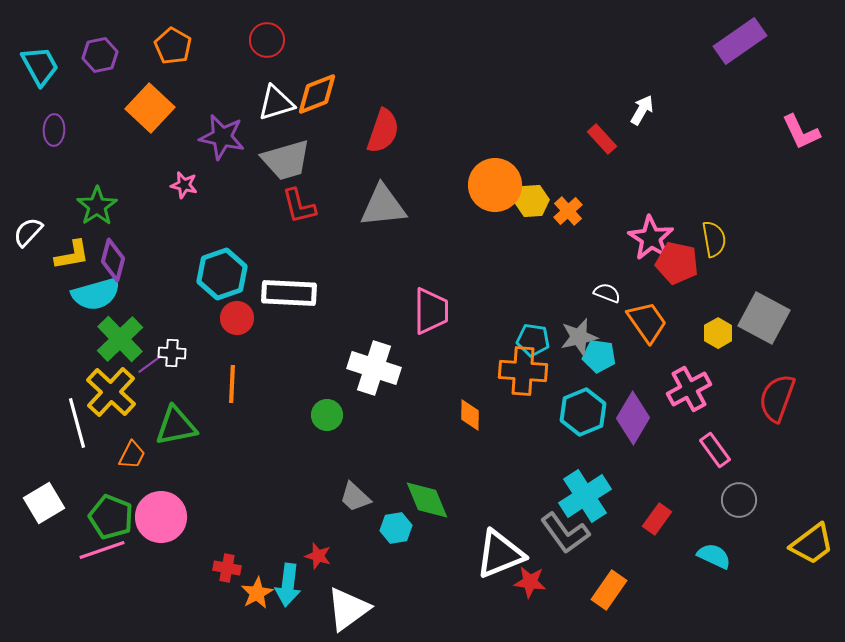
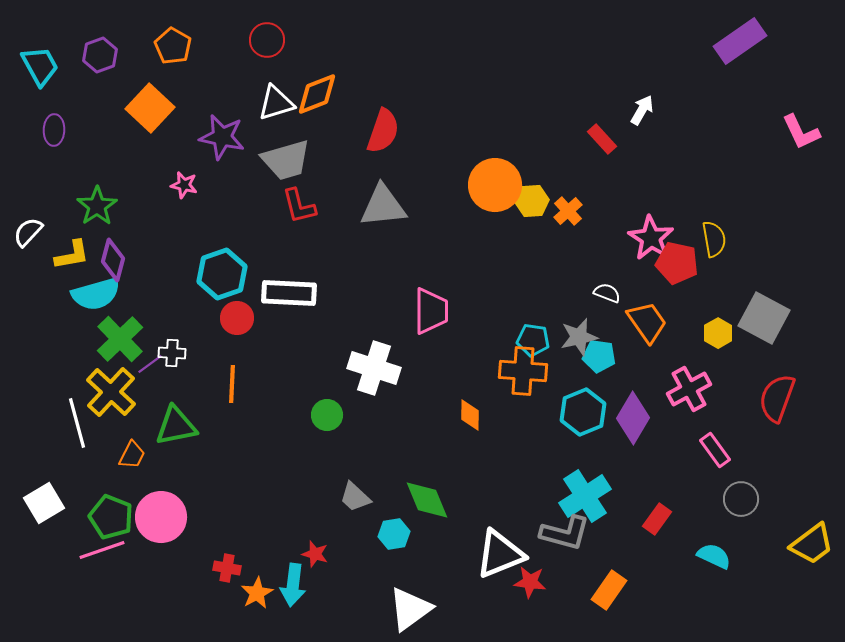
purple hexagon at (100, 55): rotated 8 degrees counterclockwise
gray circle at (739, 500): moved 2 px right, 1 px up
cyan hexagon at (396, 528): moved 2 px left, 6 px down
gray L-shape at (565, 533): rotated 39 degrees counterclockwise
red star at (318, 556): moved 3 px left, 2 px up
cyan arrow at (288, 585): moved 5 px right
white triangle at (348, 609): moved 62 px right
